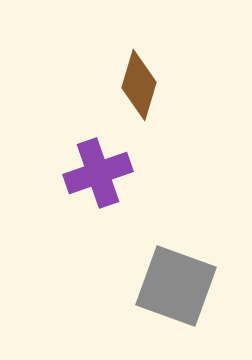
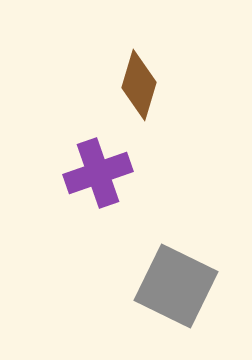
gray square: rotated 6 degrees clockwise
